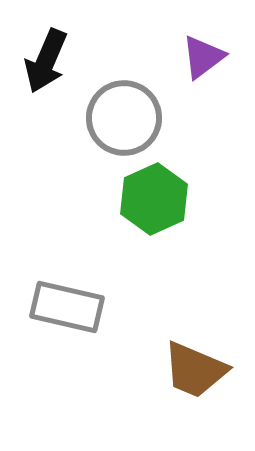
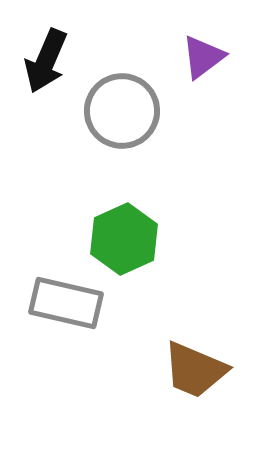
gray circle: moved 2 px left, 7 px up
green hexagon: moved 30 px left, 40 px down
gray rectangle: moved 1 px left, 4 px up
